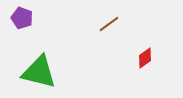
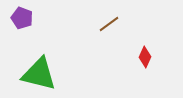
red diamond: moved 1 px up; rotated 30 degrees counterclockwise
green triangle: moved 2 px down
